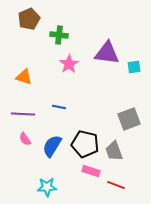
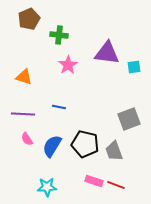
pink star: moved 1 px left, 1 px down
pink semicircle: moved 2 px right
pink rectangle: moved 3 px right, 10 px down
